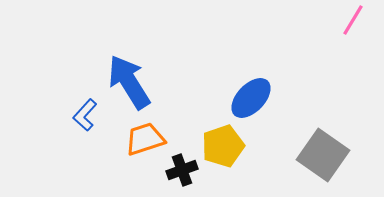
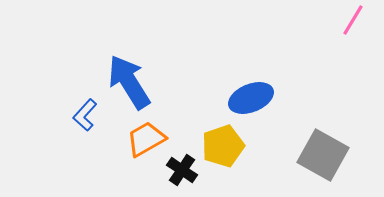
blue ellipse: rotated 24 degrees clockwise
orange trapezoid: moved 1 px right; rotated 12 degrees counterclockwise
gray square: rotated 6 degrees counterclockwise
black cross: rotated 36 degrees counterclockwise
